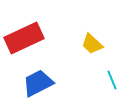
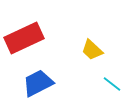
yellow trapezoid: moved 6 px down
cyan line: moved 4 px down; rotated 30 degrees counterclockwise
